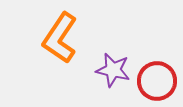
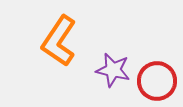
orange L-shape: moved 1 px left, 3 px down
